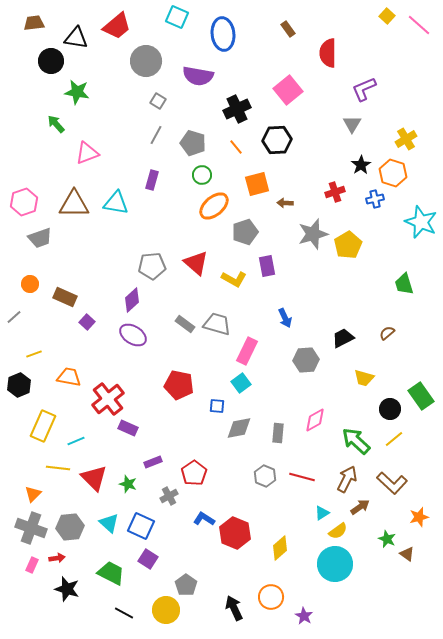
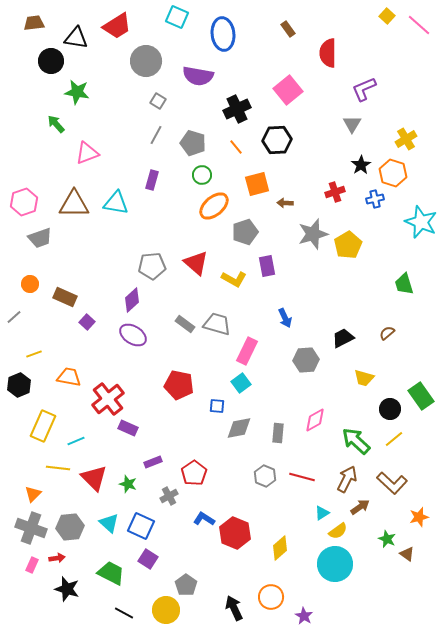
red trapezoid at (117, 26): rotated 8 degrees clockwise
